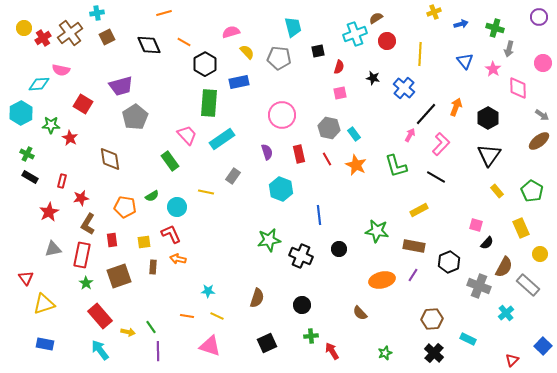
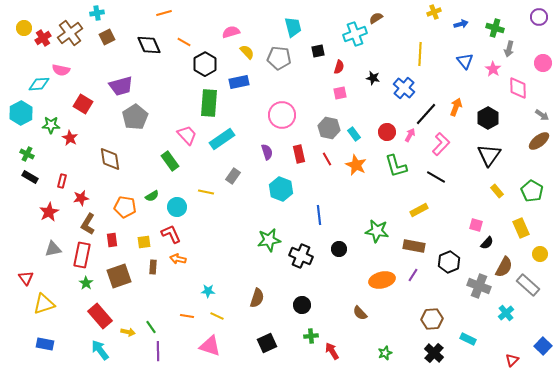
red circle at (387, 41): moved 91 px down
